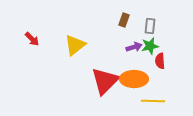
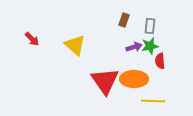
yellow triangle: rotated 40 degrees counterclockwise
red triangle: rotated 20 degrees counterclockwise
